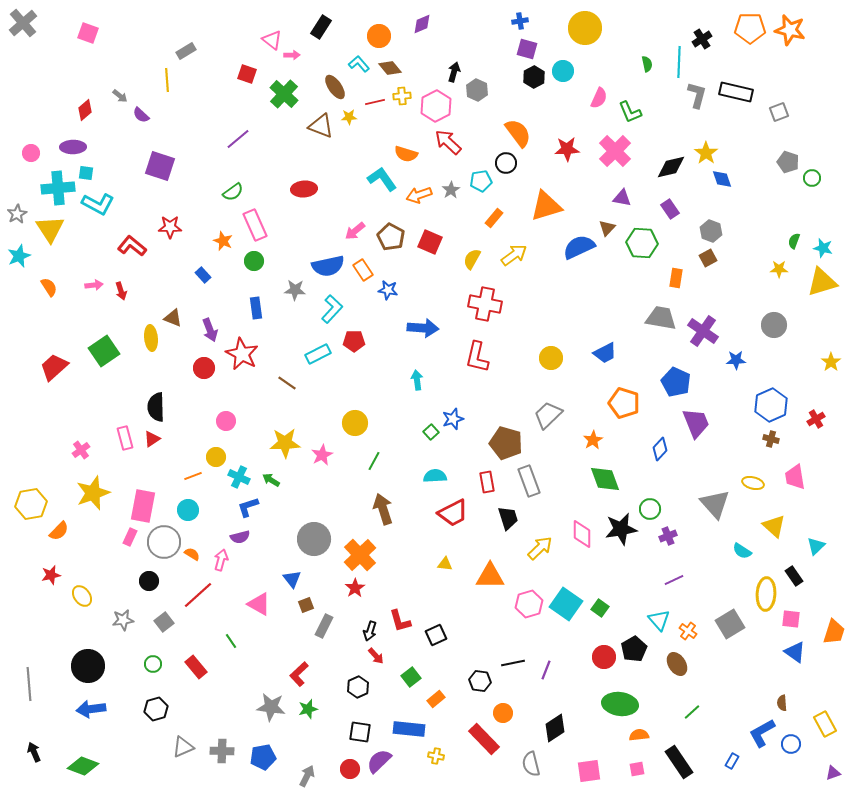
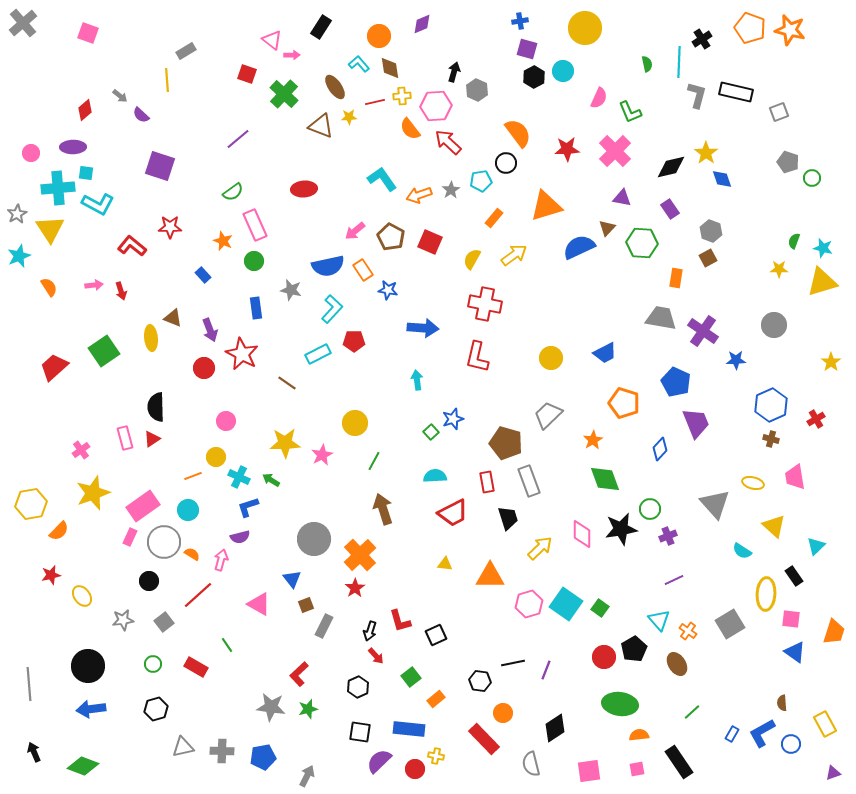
orange pentagon at (750, 28): rotated 20 degrees clockwise
brown diamond at (390, 68): rotated 30 degrees clockwise
pink hexagon at (436, 106): rotated 24 degrees clockwise
orange semicircle at (406, 154): moved 4 px right, 25 px up; rotated 35 degrees clockwise
gray star at (295, 290): moved 4 px left; rotated 10 degrees clockwise
pink rectangle at (143, 506): rotated 44 degrees clockwise
green line at (231, 641): moved 4 px left, 4 px down
red rectangle at (196, 667): rotated 20 degrees counterclockwise
gray triangle at (183, 747): rotated 10 degrees clockwise
blue rectangle at (732, 761): moved 27 px up
red circle at (350, 769): moved 65 px right
